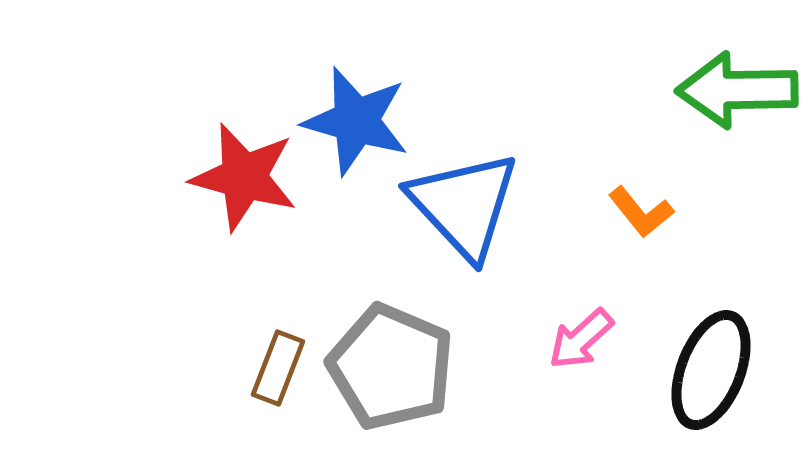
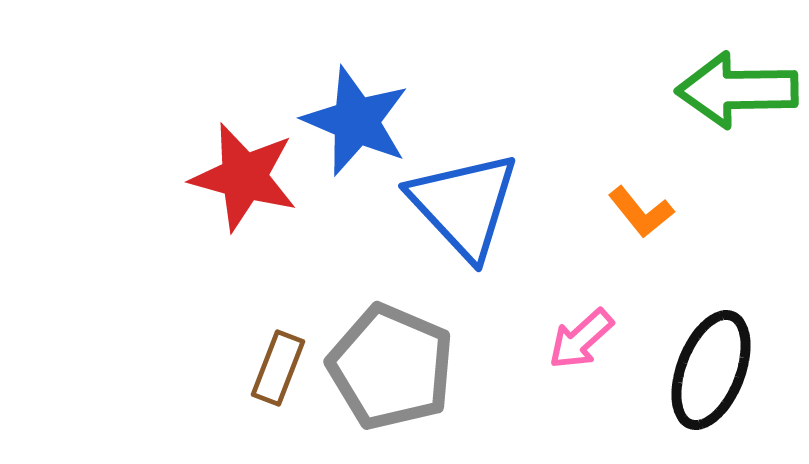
blue star: rotated 7 degrees clockwise
